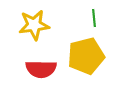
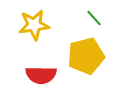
green line: rotated 36 degrees counterclockwise
red semicircle: moved 6 px down
